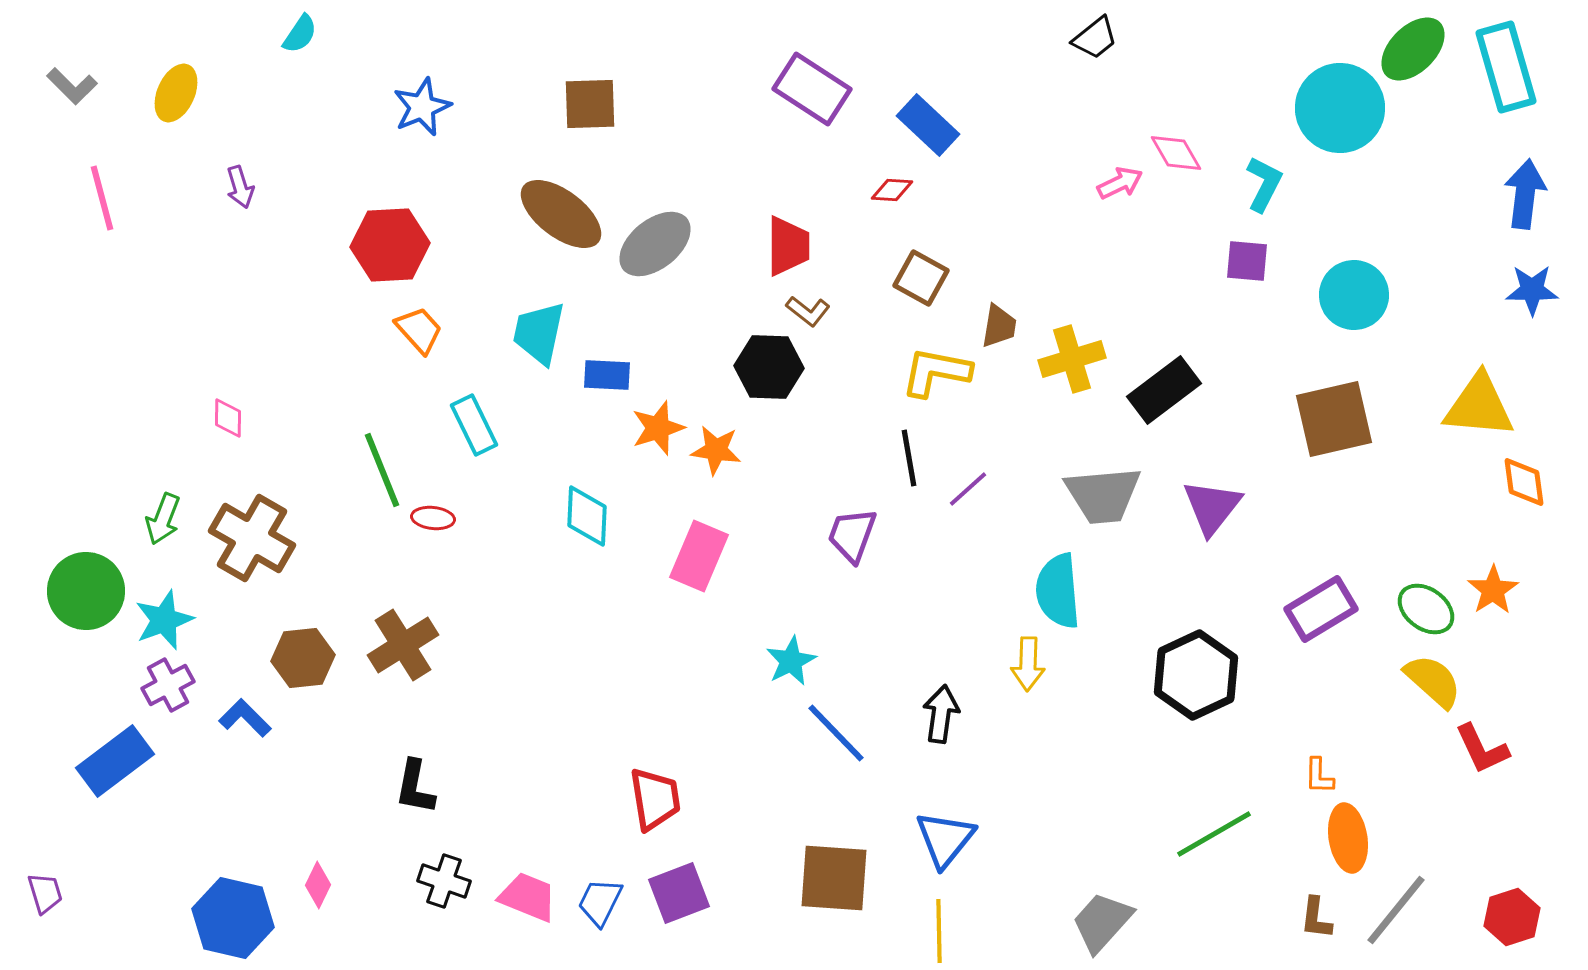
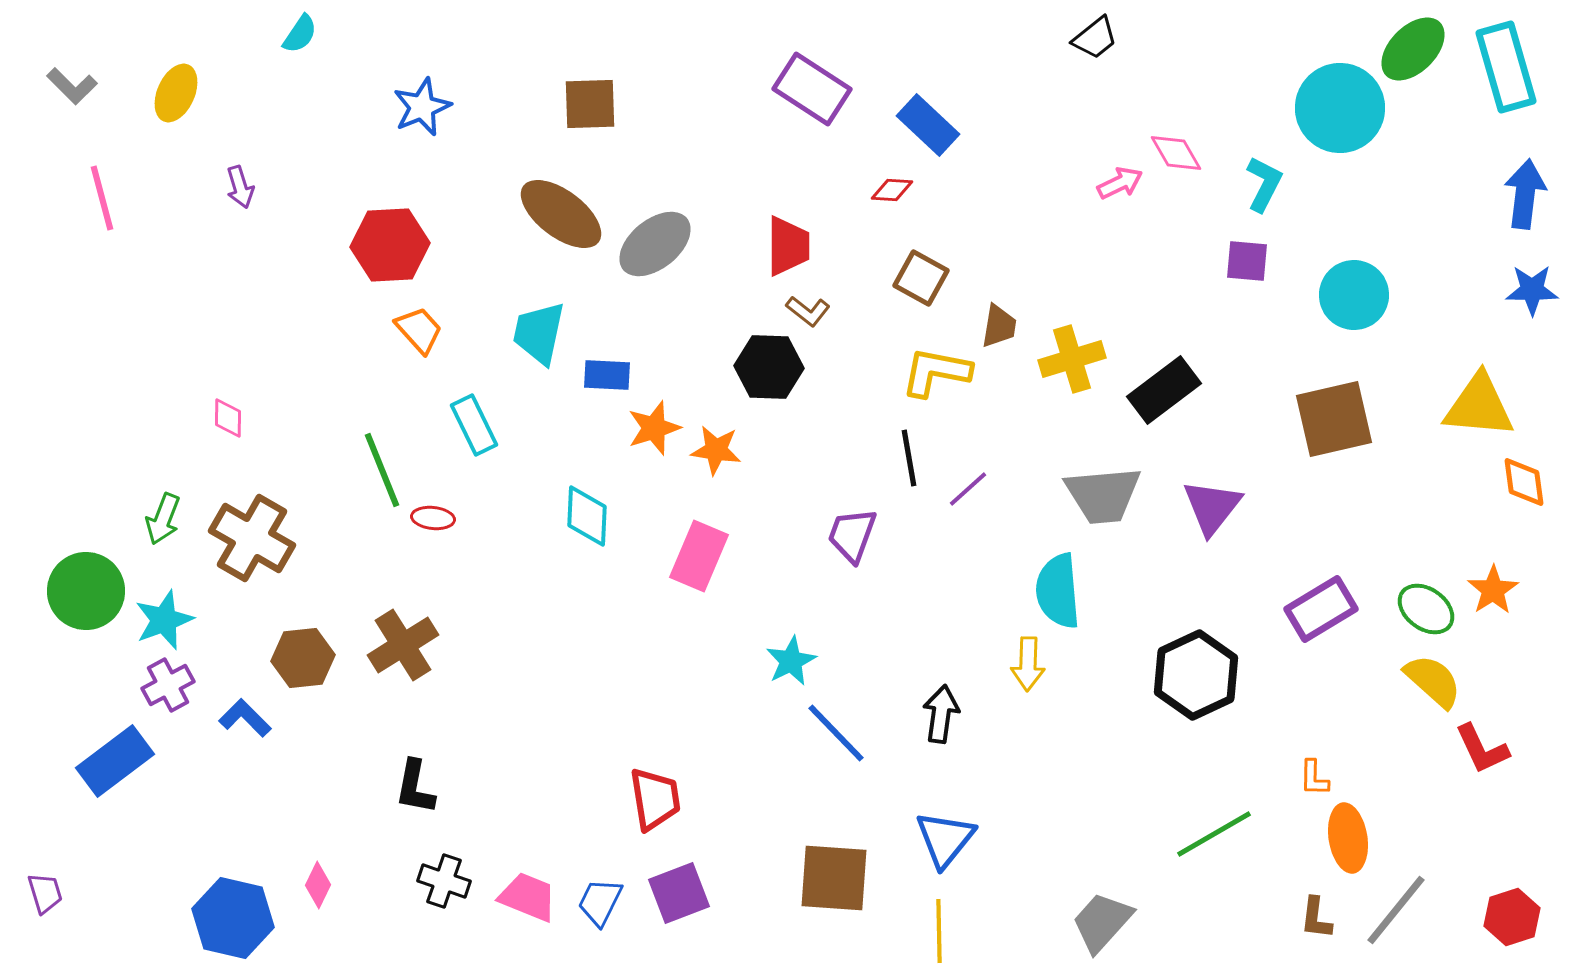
orange star at (658, 428): moved 4 px left
orange L-shape at (1319, 776): moved 5 px left, 2 px down
